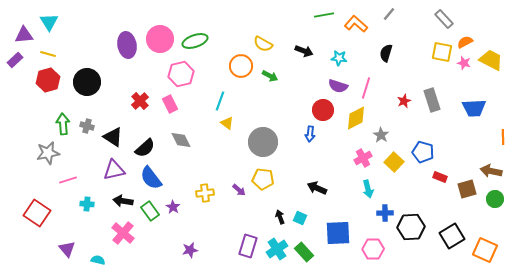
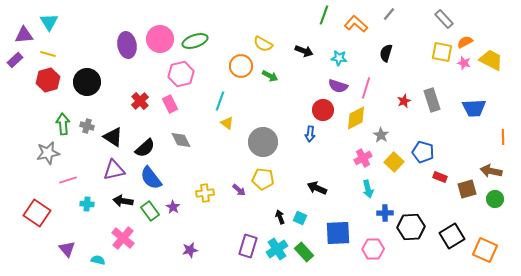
green line at (324, 15): rotated 60 degrees counterclockwise
pink cross at (123, 233): moved 5 px down
